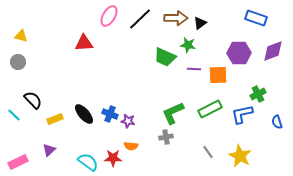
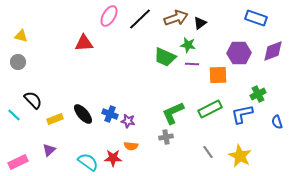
brown arrow: rotated 20 degrees counterclockwise
purple line: moved 2 px left, 5 px up
black ellipse: moved 1 px left
